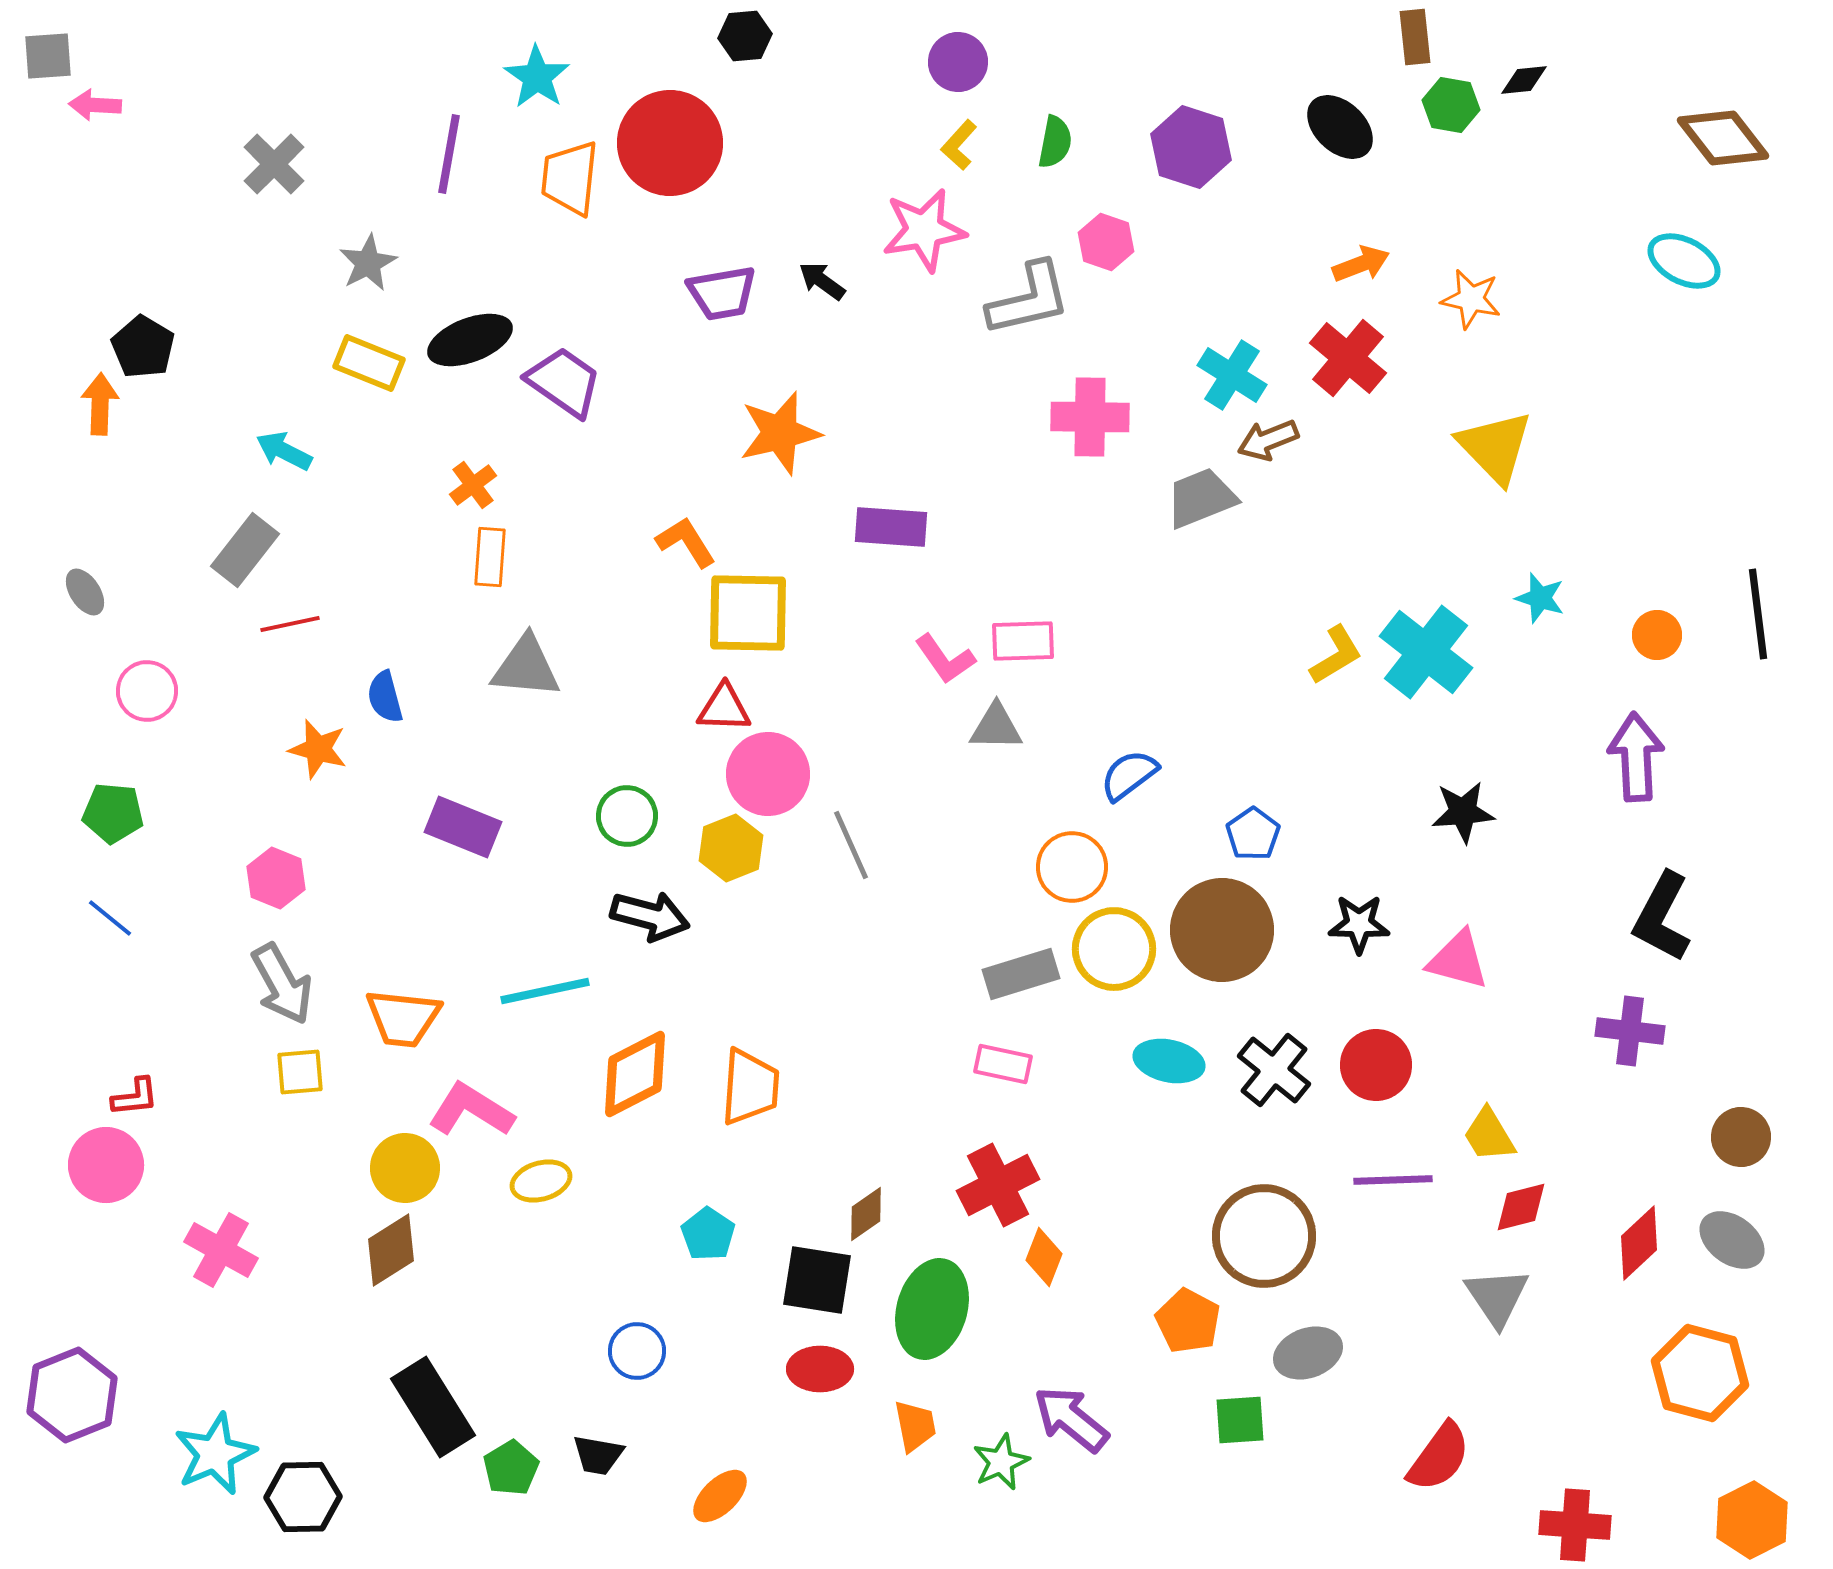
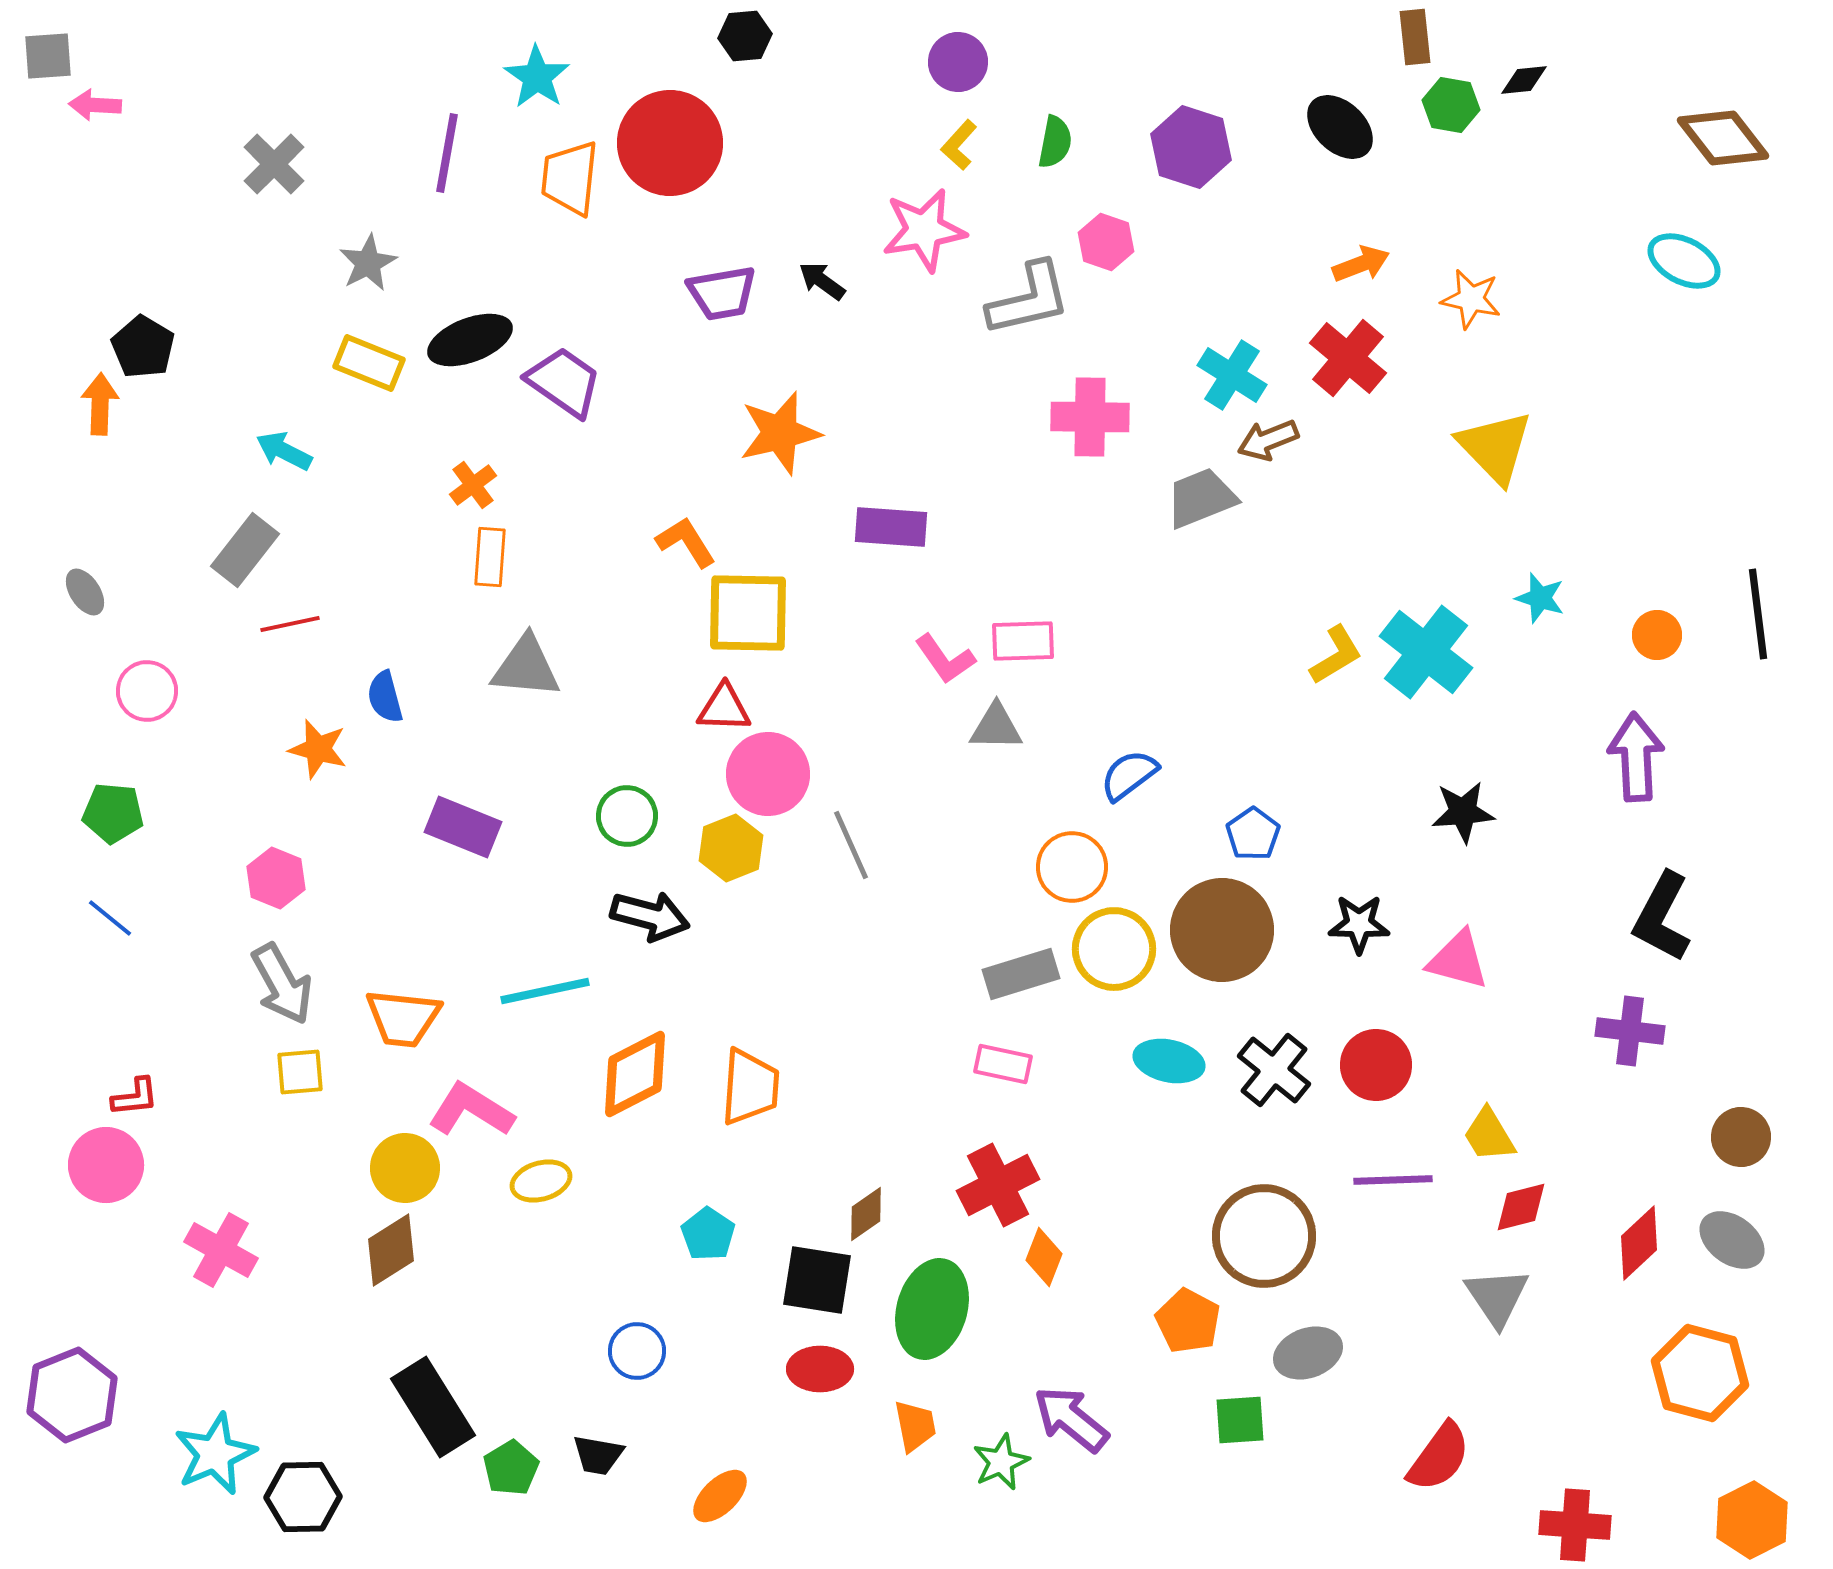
purple line at (449, 154): moved 2 px left, 1 px up
